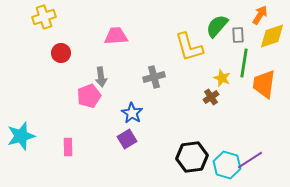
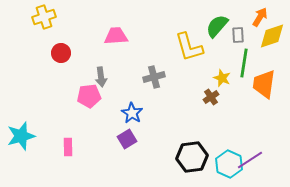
orange arrow: moved 2 px down
pink pentagon: rotated 15 degrees clockwise
cyan hexagon: moved 2 px right, 1 px up; rotated 8 degrees clockwise
